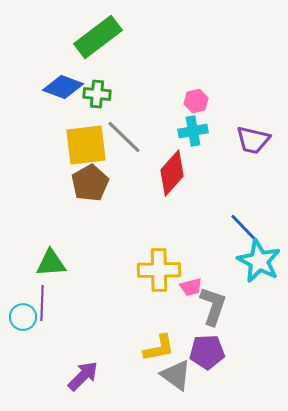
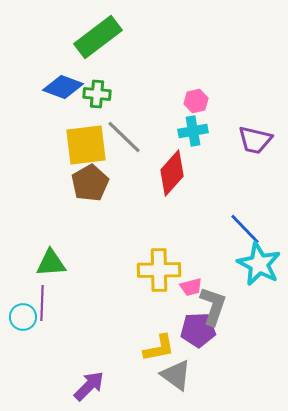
purple trapezoid: moved 2 px right
cyan star: moved 3 px down
purple pentagon: moved 9 px left, 22 px up
purple arrow: moved 6 px right, 10 px down
